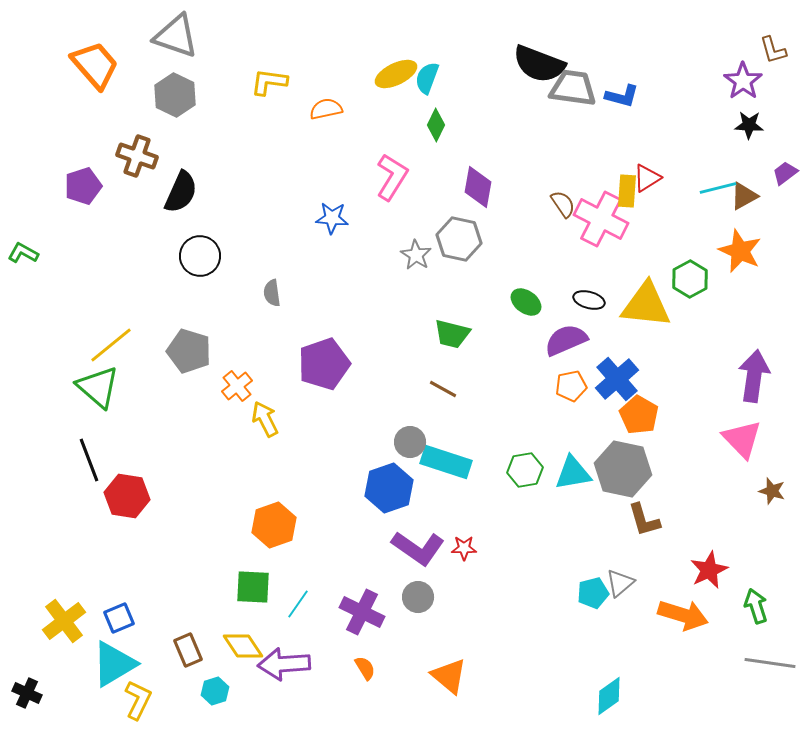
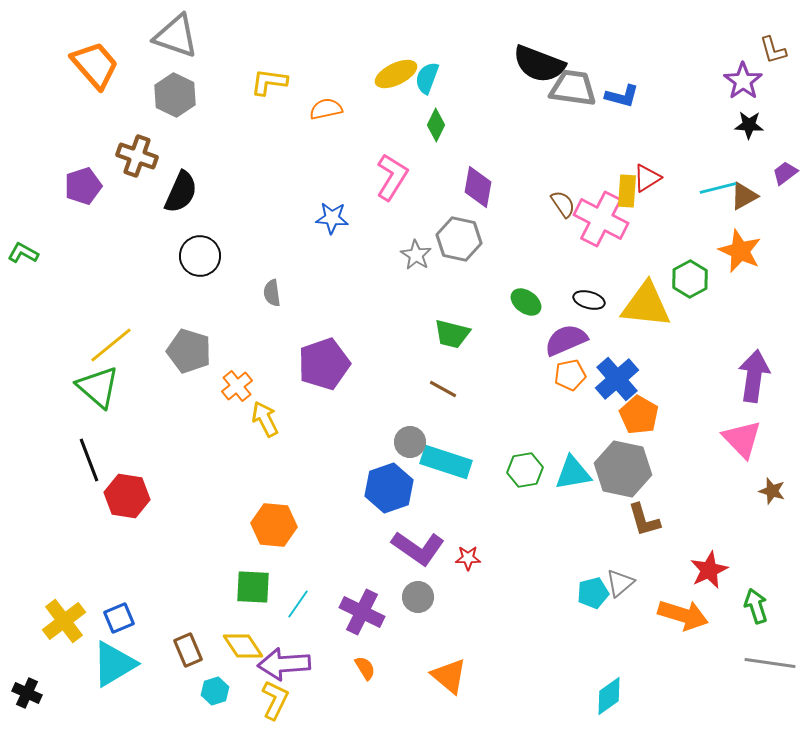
orange pentagon at (571, 386): moved 1 px left, 11 px up
orange hexagon at (274, 525): rotated 24 degrees clockwise
red star at (464, 548): moved 4 px right, 10 px down
yellow L-shape at (138, 700): moved 137 px right
